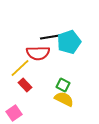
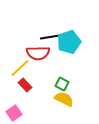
green square: moved 1 px left, 1 px up
